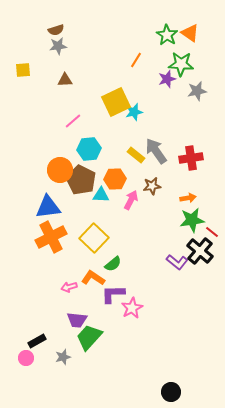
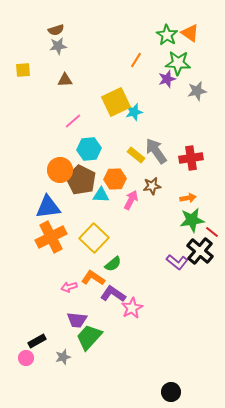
green star at (181, 64): moved 3 px left, 1 px up
purple L-shape at (113, 294): rotated 35 degrees clockwise
